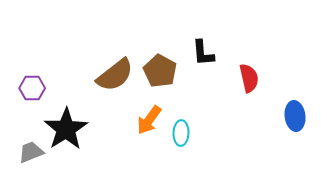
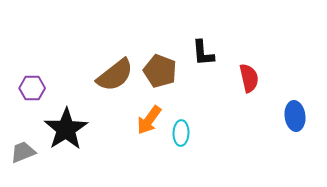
brown pentagon: rotated 8 degrees counterclockwise
gray trapezoid: moved 8 px left
